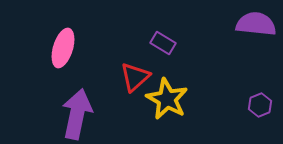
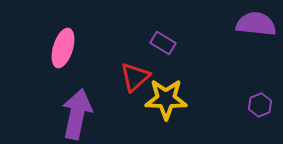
yellow star: moved 1 px left; rotated 27 degrees counterclockwise
